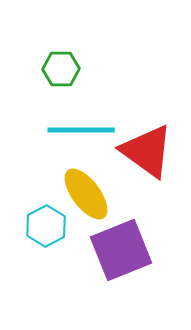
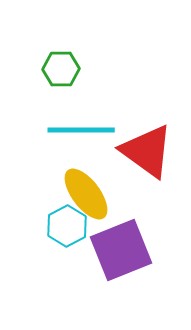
cyan hexagon: moved 21 px right
